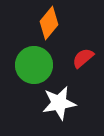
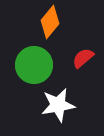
orange diamond: moved 1 px right, 1 px up
white star: moved 1 px left, 2 px down
